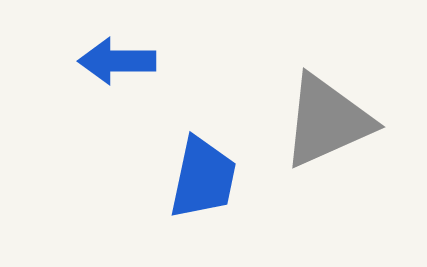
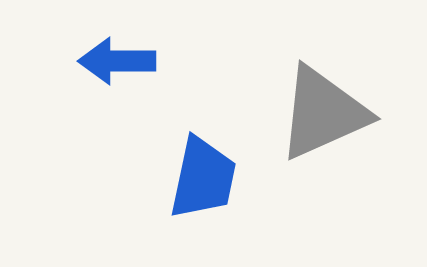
gray triangle: moved 4 px left, 8 px up
